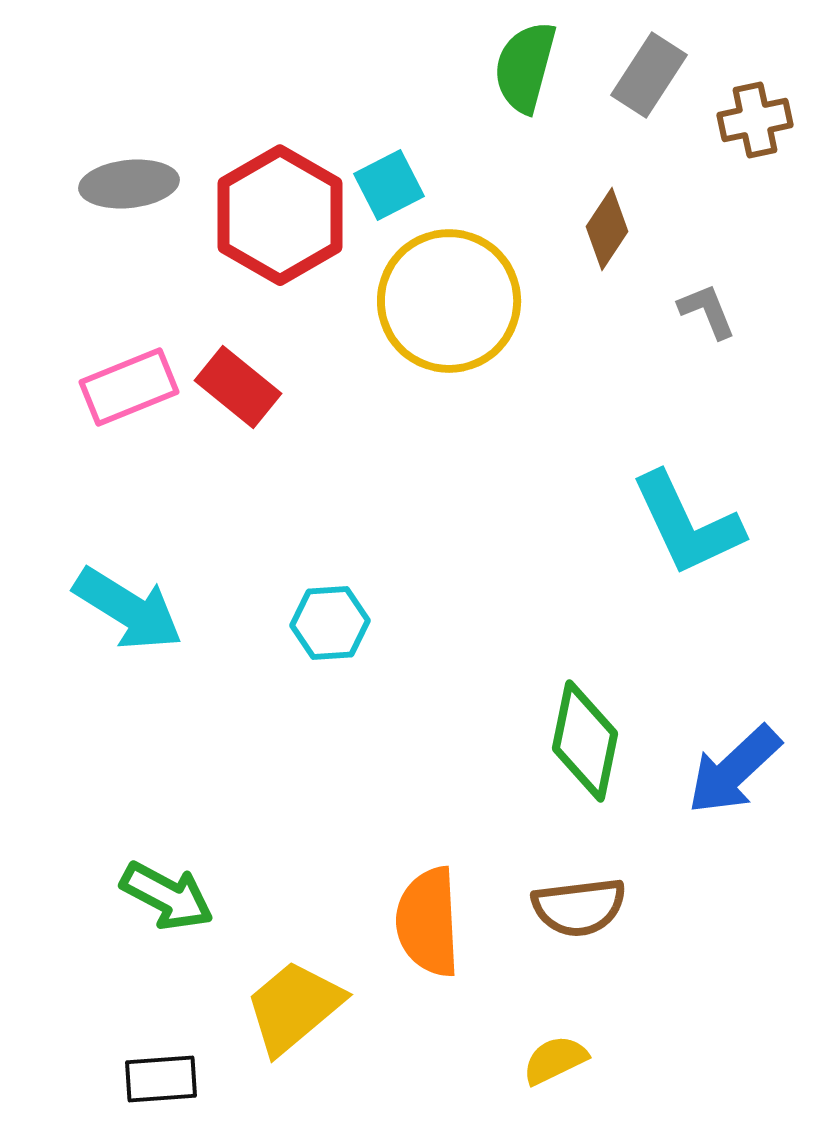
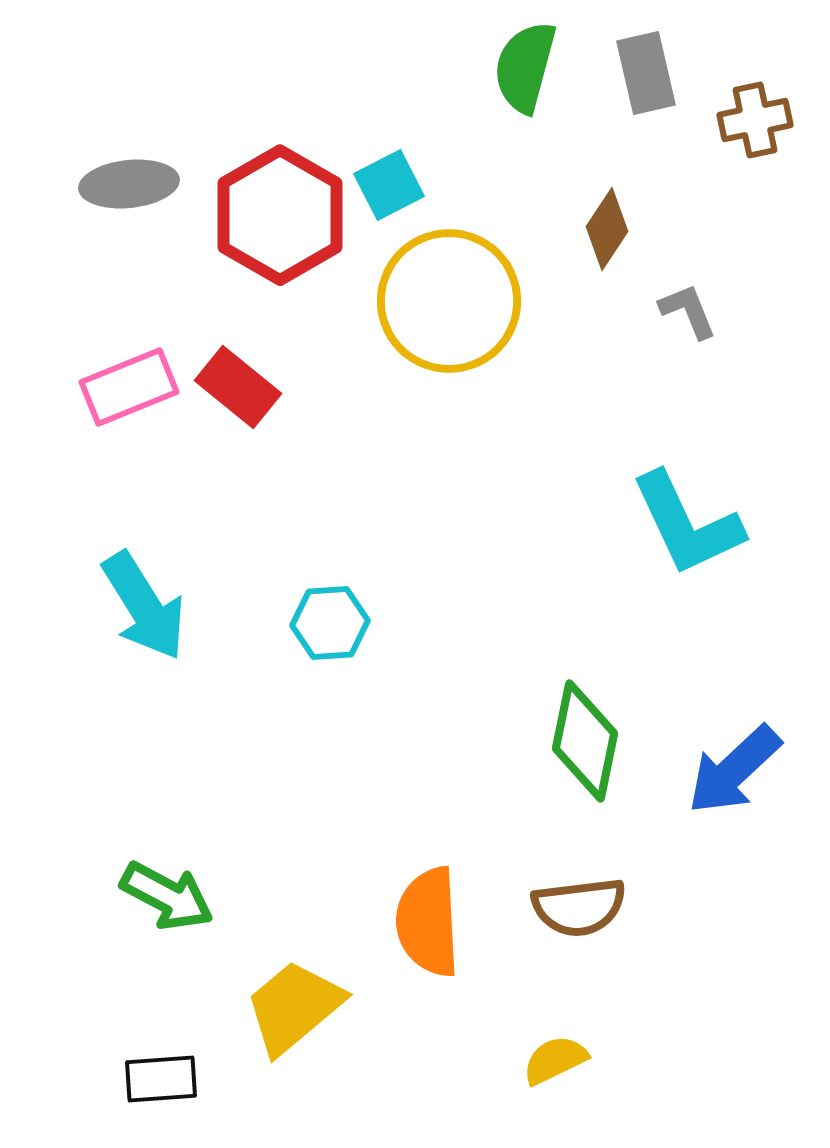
gray rectangle: moved 3 px left, 2 px up; rotated 46 degrees counterclockwise
gray L-shape: moved 19 px left
cyan arrow: moved 16 px right, 3 px up; rotated 26 degrees clockwise
